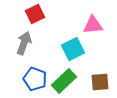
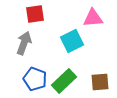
red square: rotated 18 degrees clockwise
pink triangle: moved 7 px up
cyan square: moved 1 px left, 8 px up
